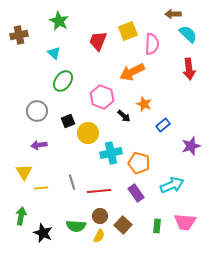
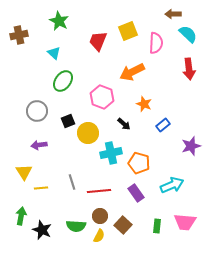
pink semicircle: moved 4 px right, 1 px up
black arrow: moved 8 px down
black star: moved 1 px left, 3 px up
